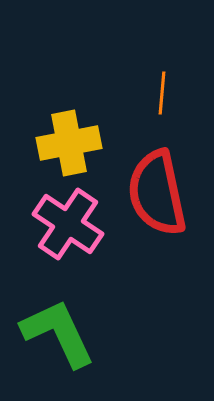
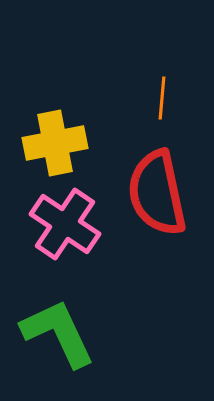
orange line: moved 5 px down
yellow cross: moved 14 px left
pink cross: moved 3 px left
